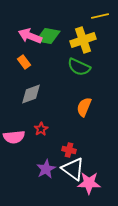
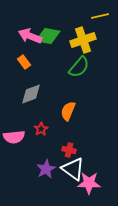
green semicircle: rotated 75 degrees counterclockwise
orange semicircle: moved 16 px left, 4 px down
